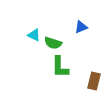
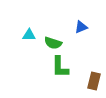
cyan triangle: moved 5 px left; rotated 24 degrees counterclockwise
